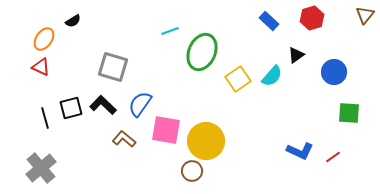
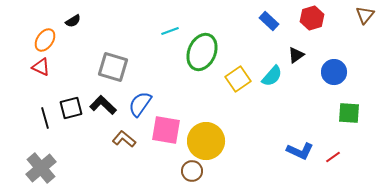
orange ellipse: moved 1 px right, 1 px down
